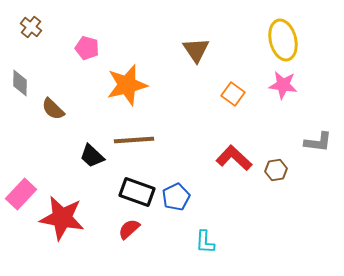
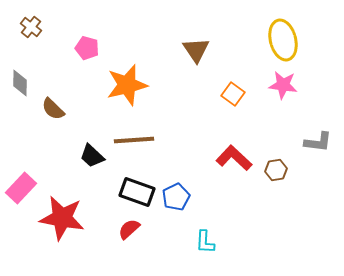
pink rectangle: moved 6 px up
